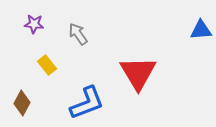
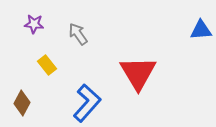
blue L-shape: rotated 27 degrees counterclockwise
